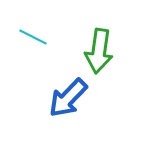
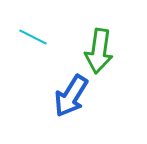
blue arrow: moved 3 px right, 2 px up; rotated 12 degrees counterclockwise
